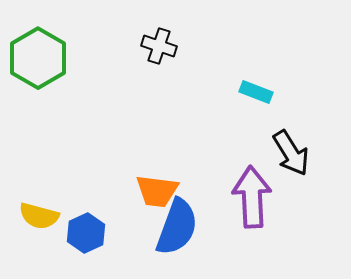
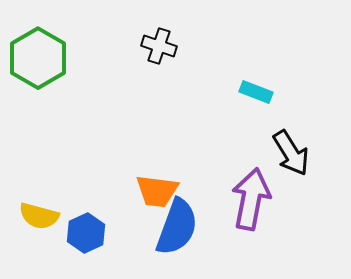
purple arrow: moved 1 px left, 2 px down; rotated 14 degrees clockwise
